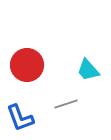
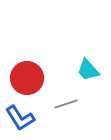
red circle: moved 13 px down
blue L-shape: rotated 12 degrees counterclockwise
